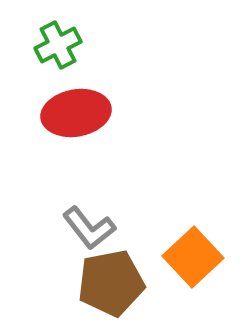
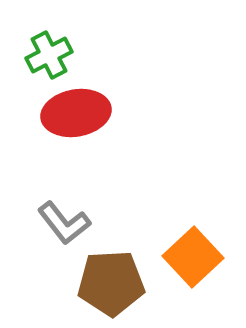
green cross: moved 9 px left, 10 px down
gray L-shape: moved 25 px left, 5 px up
brown pentagon: rotated 8 degrees clockwise
